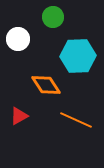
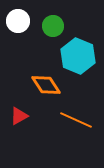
green circle: moved 9 px down
white circle: moved 18 px up
cyan hexagon: rotated 24 degrees clockwise
